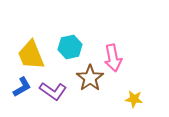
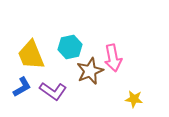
brown star: moved 7 px up; rotated 12 degrees clockwise
